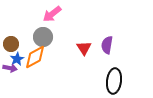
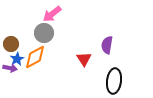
gray circle: moved 1 px right, 4 px up
red triangle: moved 11 px down
